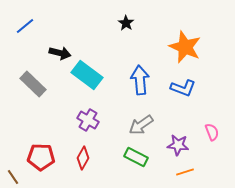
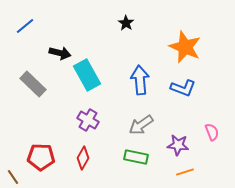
cyan rectangle: rotated 24 degrees clockwise
green rectangle: rotated 15 degrees counterclockwise
